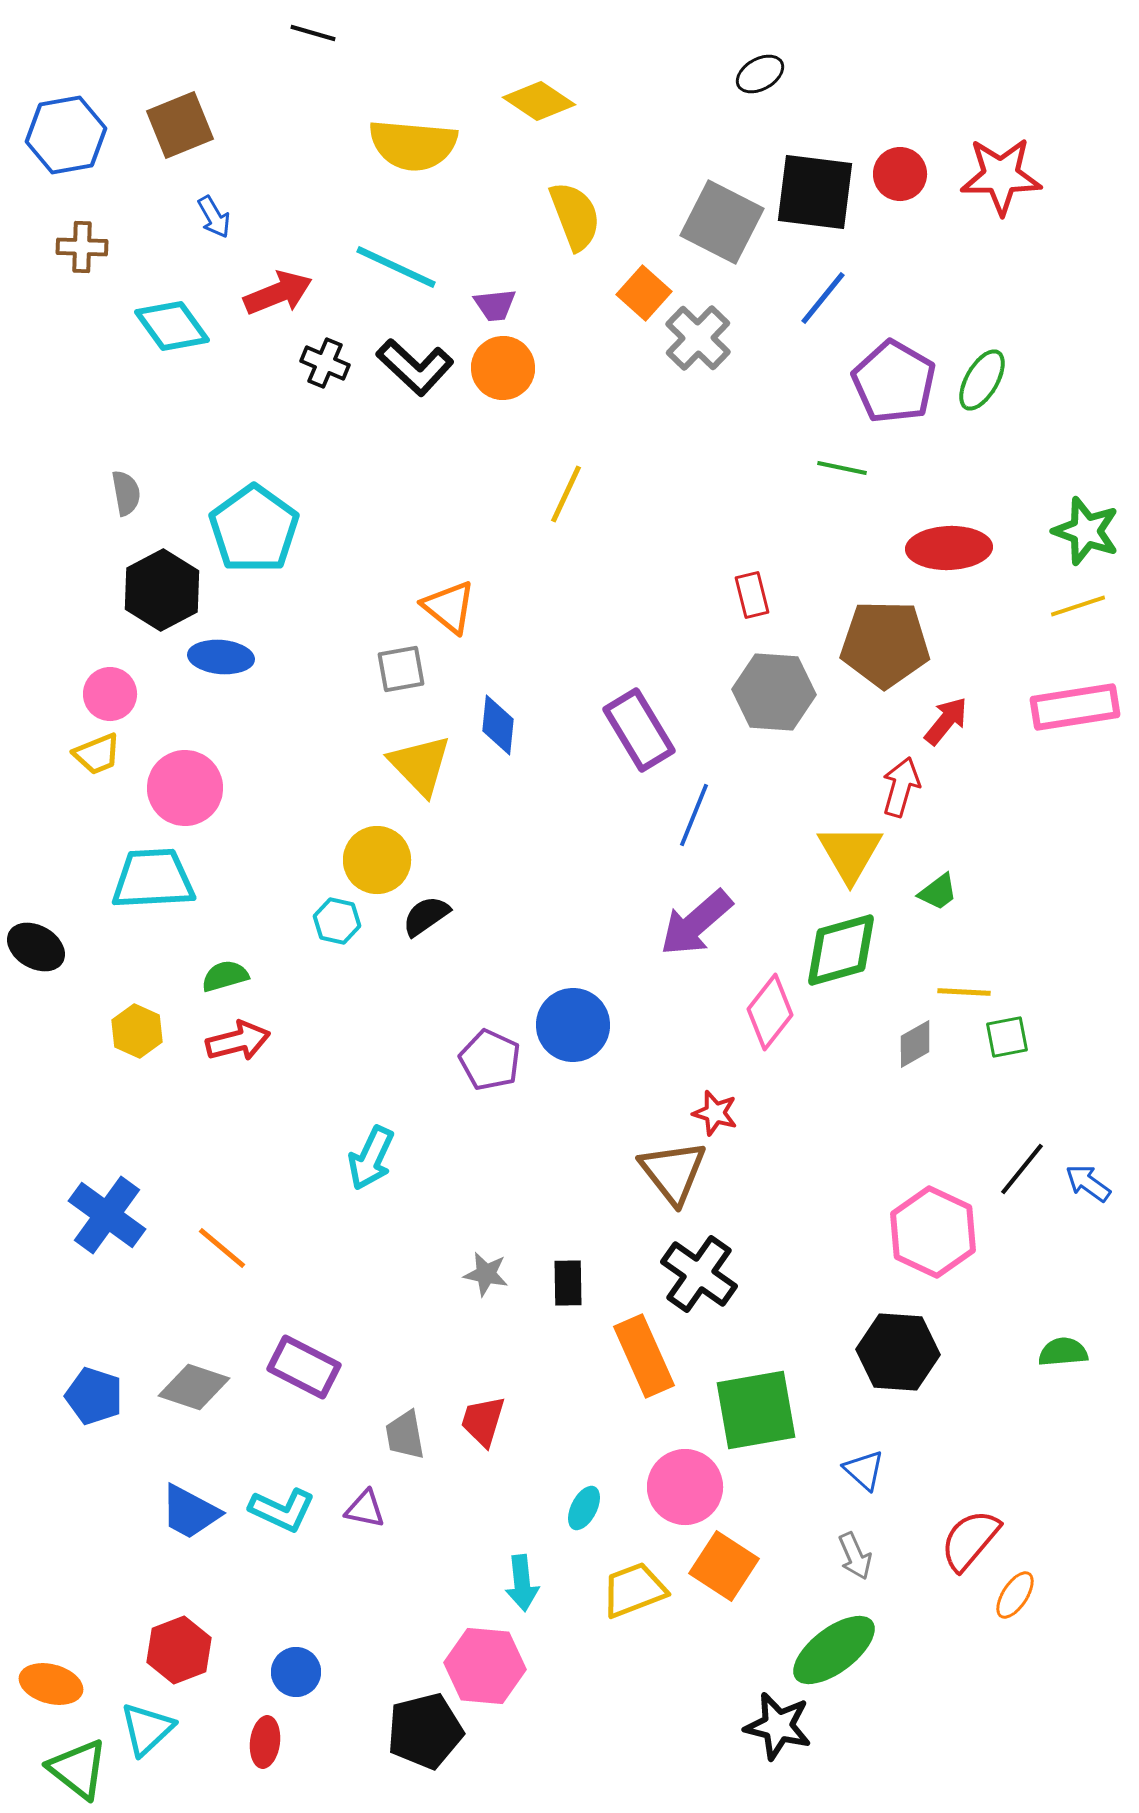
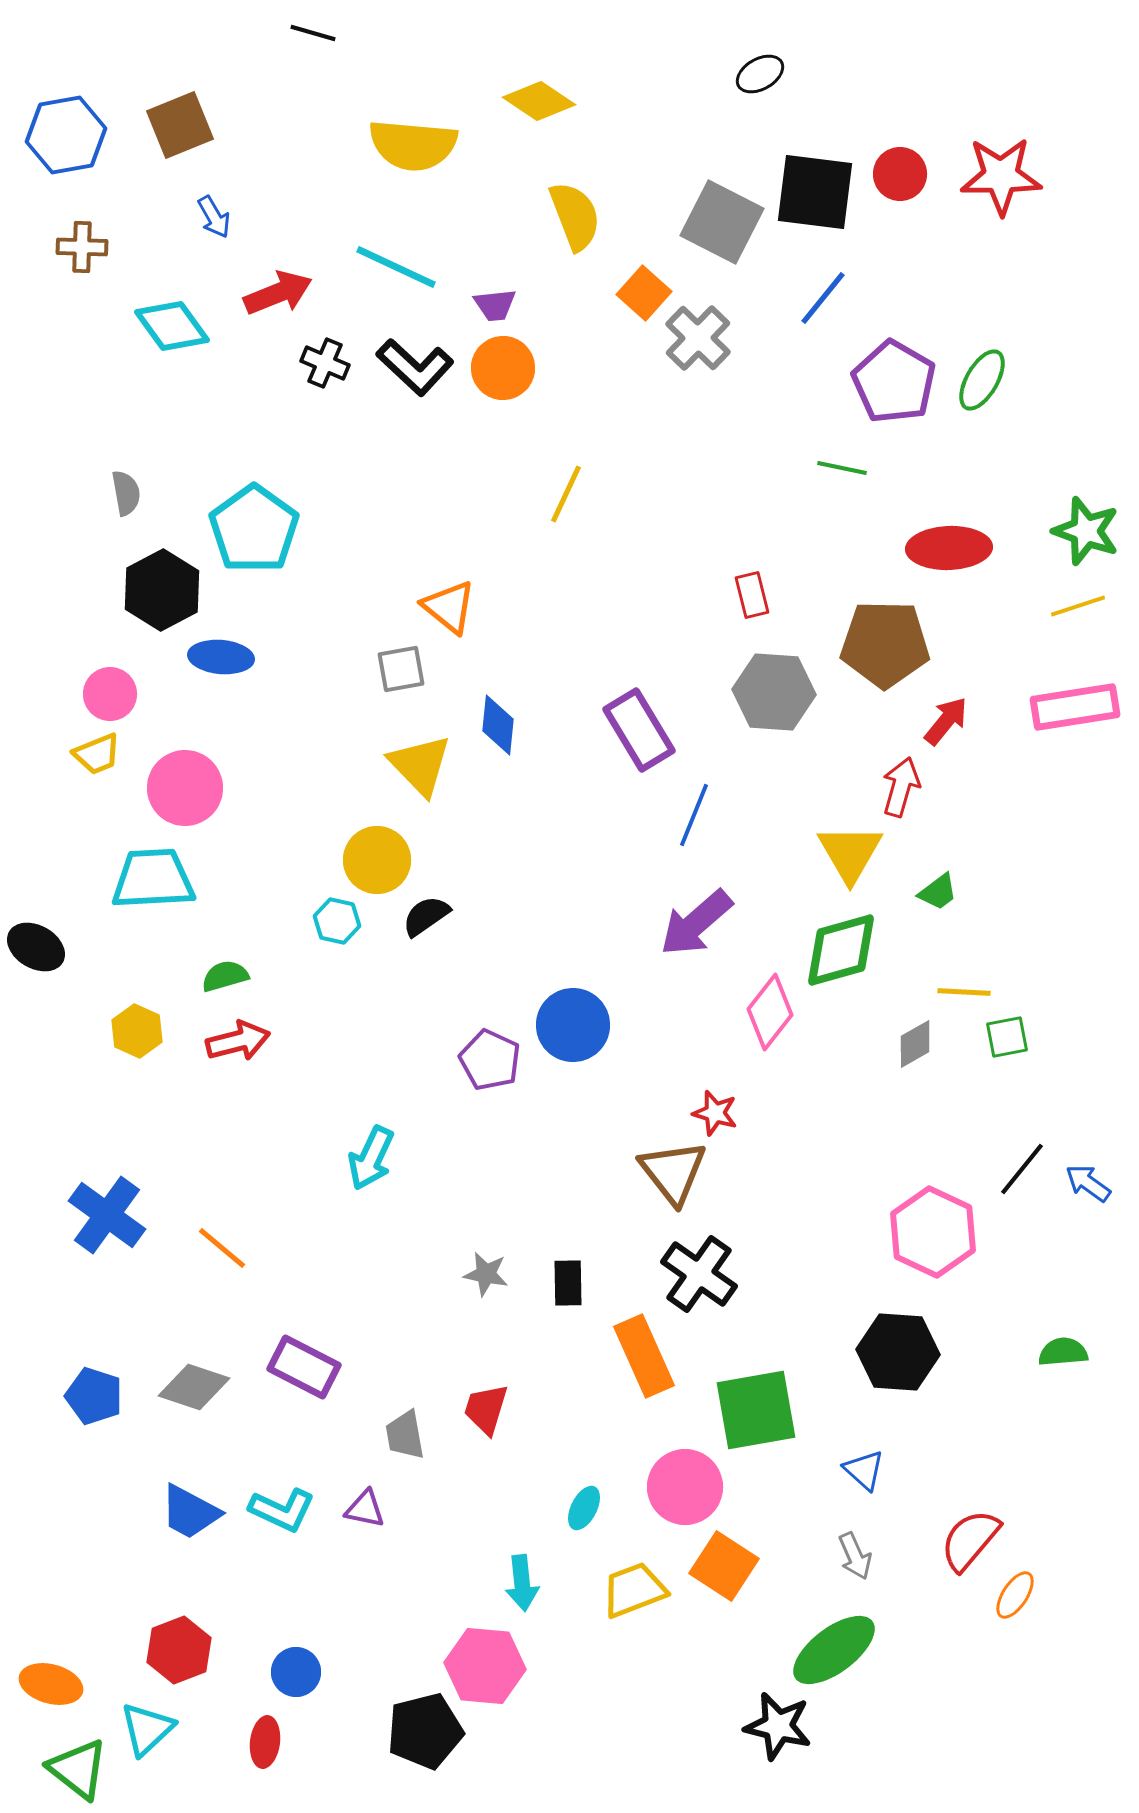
red trapezoid at (483, 1421): moved 3 px right, 12 px up
